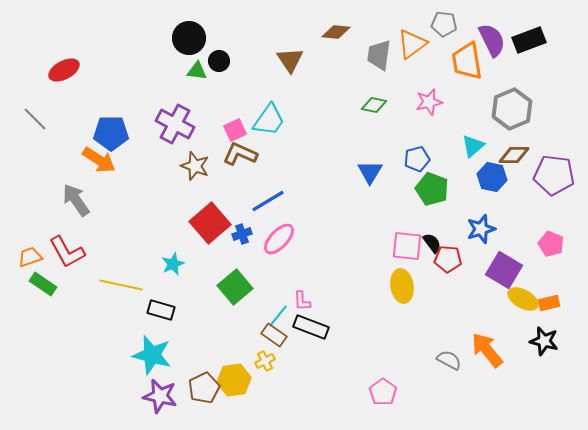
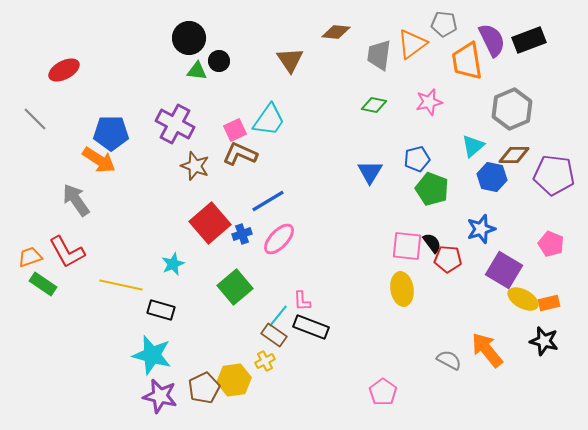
yellow ellipse at (402, 286): moved 3 px down
